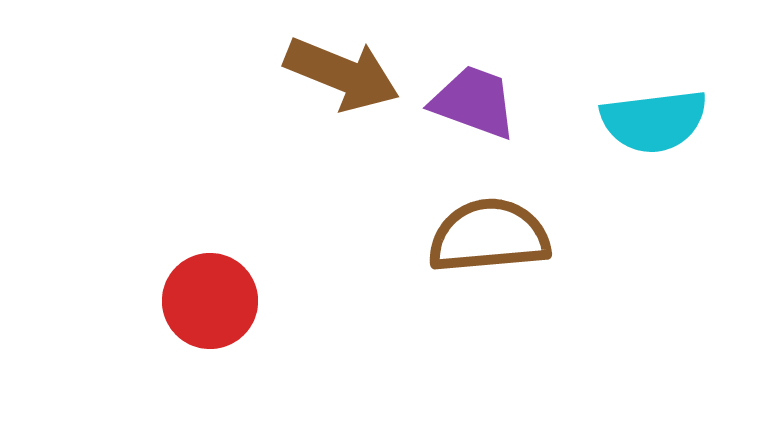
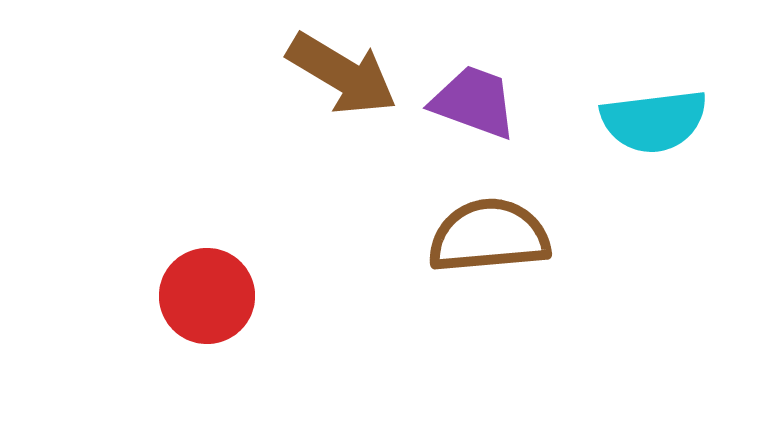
brown arrow: rotated 9 degrees clockwise
red circle: moved 3 px left, 5 px up
